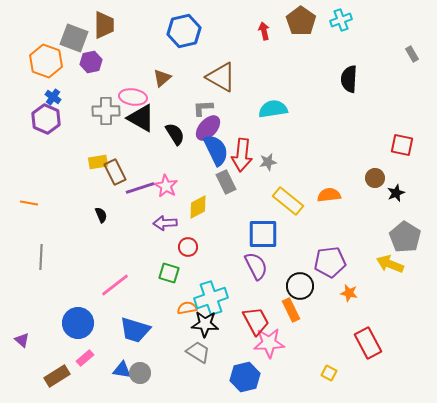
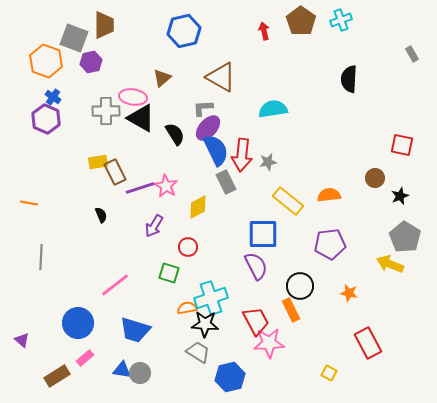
black star at (396, 193): moved 4 px right, 3 px down
purple arrow at (165, 223): moved 11 px left, 3 px down; rotated 55 degrees counterclockwise
purple pentagon at (330, 262): moved 18 px up
blue hexagon at (245, 377): moved 15 px left
